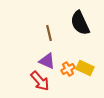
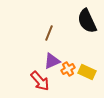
black semicircle: moved 7 px right, 2 px up
brown line: rotated 35 degrees clockwise
purple triangle: moved 5 px right; rotated 48 degrees counterclockwise
yellow rectangle: moved 2 px right, 4 px down
